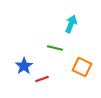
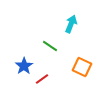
green line: moved 5 px left, 2 px up; rotated 21 degrees clockwise
red line: rotated 16 degrees counterclockwise
